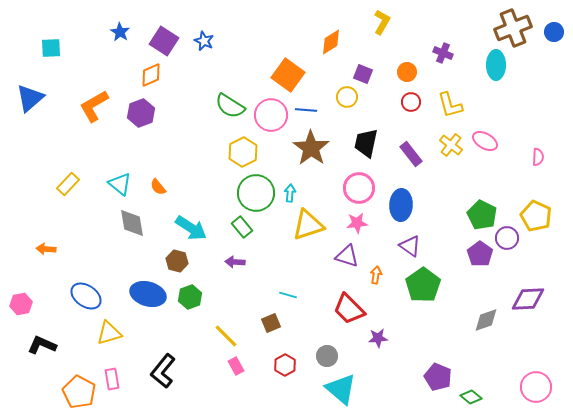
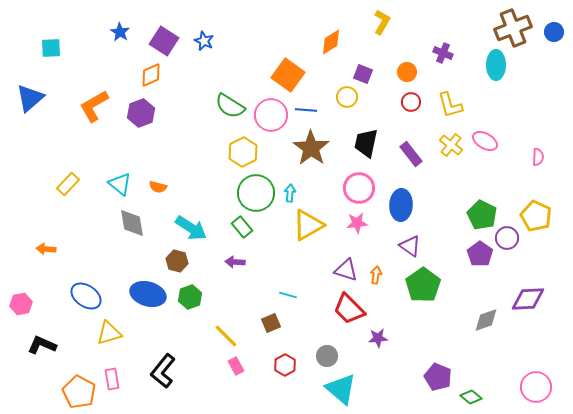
orange semicircle at (158, 187): rotated 36 degrees counterclockwise
yellow triangle at (308, 225): rotated 12 degrees counterclockwise
purple triangle at (347, 256): moved 1 px left, 14 px down
